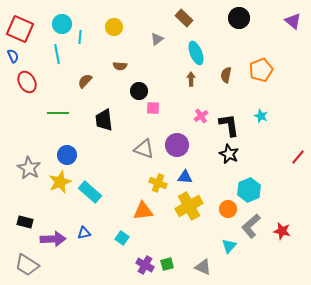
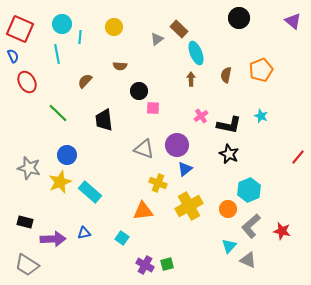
brown rectangle at (184, 18): moved 5 px left, 11 px down
green line at (58, 113): rotated 45 degrees clockwise
black L-shape at (229, 125): rotated 110 degrees clockwise
gray star at (29, 168): rotated 15 degrees counterclockwise
blue triangle at (185, 177): moved 8 px up; rotated 42 degrees counterclockwise
gray triangle at (203, 267): moved 45 px right, 7 px up
